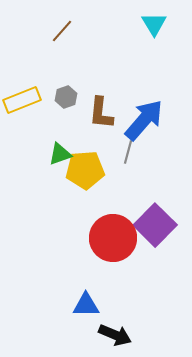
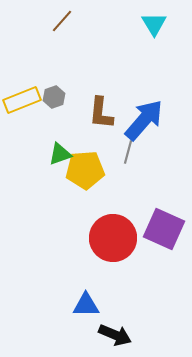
brown line: moved 10 px up
gray hexagon: moved 12 px left
purple square: moved 9 px right, 4 px down; rotated 21 degrees counterclockwise
